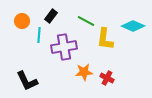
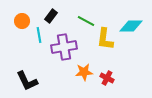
cyan diamond: moved 2 px left; rotated 25 degrees counterclockwise
cyan line: rotated 14 degrees counterclockwise
